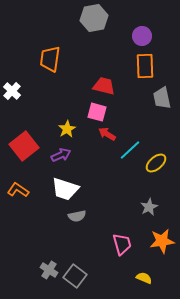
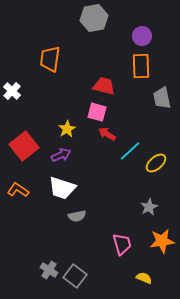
orange rectangle: moved 4 px left
cyan line: moved 1 px down
white trapezoid: moved 3 px left, 1 px up
